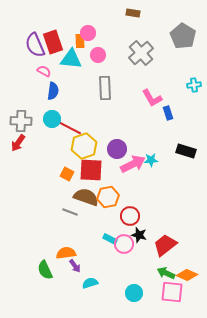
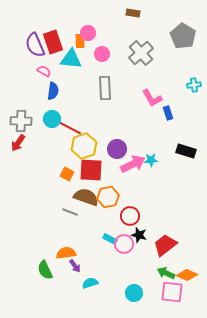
pink circle at (98, 55): moved 4 px right, 1 px up
